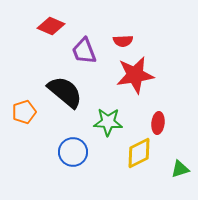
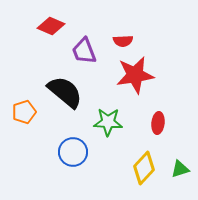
yellow diamond: moved 5 px right, 15 px down; rotated 20 degrees counterclockwise
